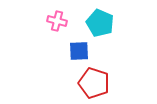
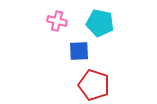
cyan pentagon: rotated 12 degrees counterclockwise
red pentagon: moved 2 px down
